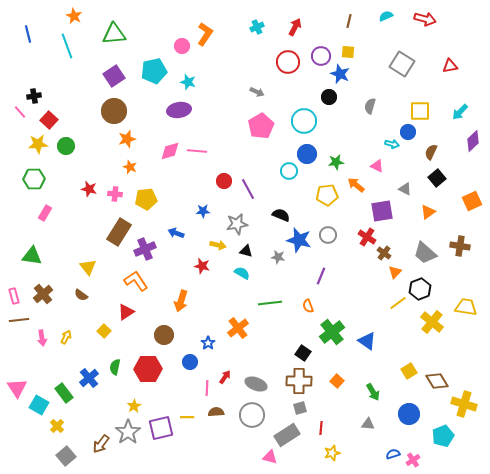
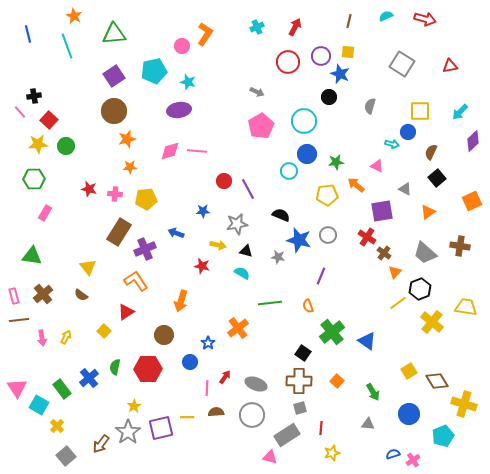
orange star at (130, 167): rotated 24 degrees counterclockwise
green rectangle at (64, 393): moved 2 px left, 4 px up
